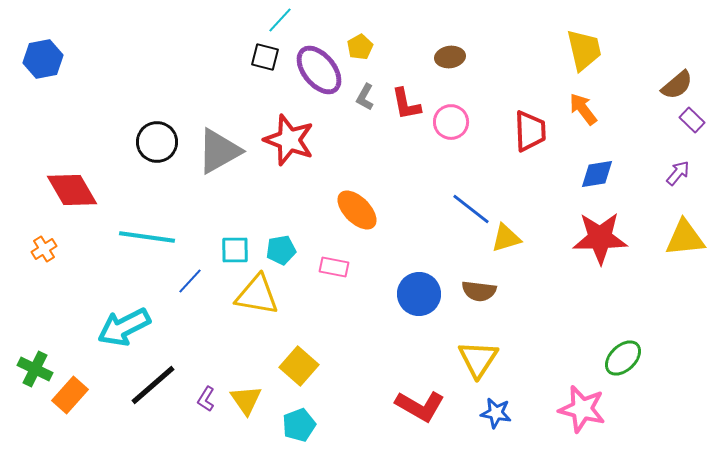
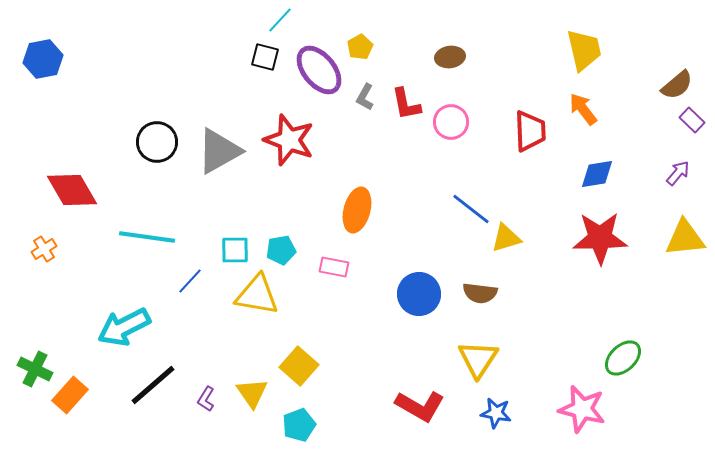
orange ellipse at (357, 210): rotated 60 degrees clockwise
brown semicircle at (479, 291): moved 1 px right, 2 px down
yellow triangle at (246, 400): moved 6 px right, 7 px up
